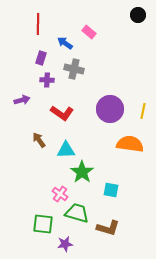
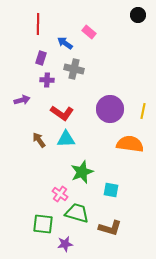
cyan triangle: moved 11 px up
green star: rotated 15 degrees clockwise
brown L-shape: moved 2 px right
